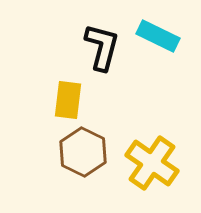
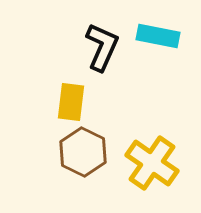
cyan rectangle: rotated 15 degrees counterclockwise
black L-shape: rotated 9 degrees clockwise
yellow rectangle: moved 3 px right, 2 px down
